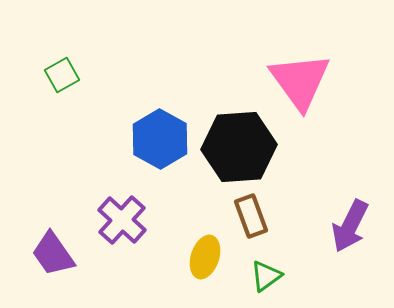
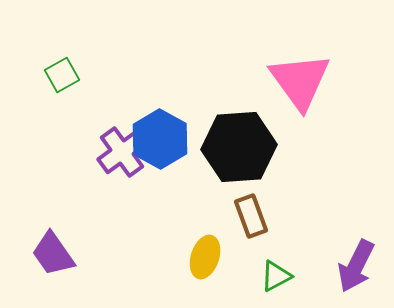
purple cross: moved 68 px up; rotated 12 degrees clockwise
purple arrow: moved 6 px right, 40 px down
green triangle: moved 10 px right; rotated 8 degrees clockwise
